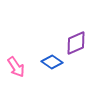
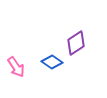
purple diamond: rotated 10 degrees counterclockwise
